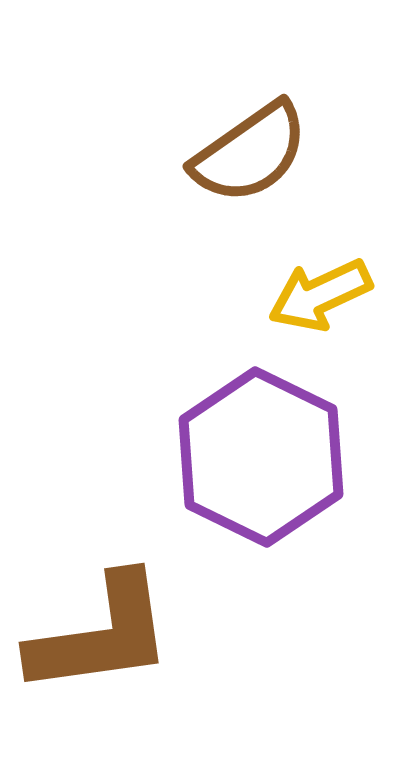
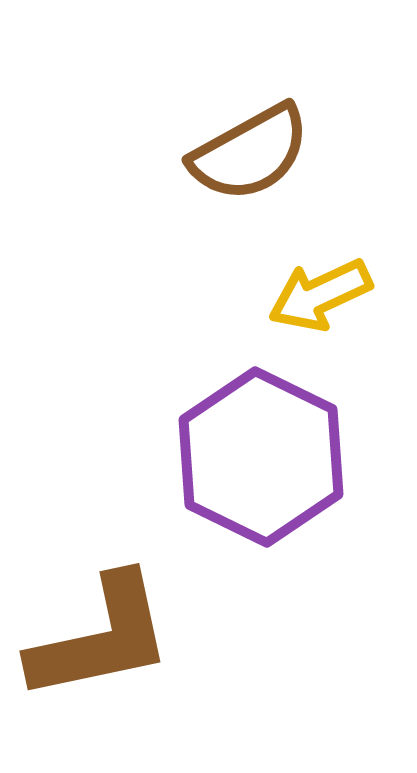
brown semicircle: rotated 6 degrees clockwise
brown L-shape: moved 3 px down; rotated 4 degrees counterclockwise
